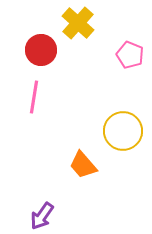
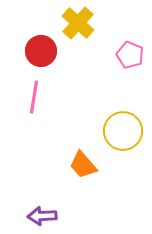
red circle: moved 1 px down
purple arrow: rotated 52 degrees clockwise
